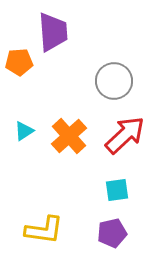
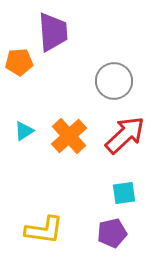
cyan square: moved 7 px right, 3 px down
